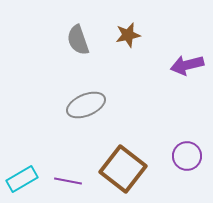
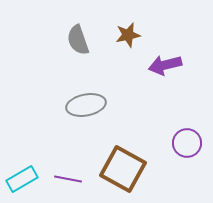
purple arrow: moved 22 px left
gray ellipse: rotated 12 degrees clockwise
purple circle: moved 13 px up
brown square: rotated 9 degrees counterclockwise
purple line: moved 2 px up
